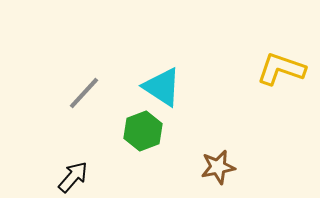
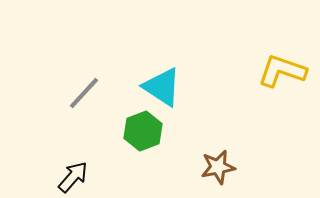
yellow L-shape: moved 1 px right, 2 px down
